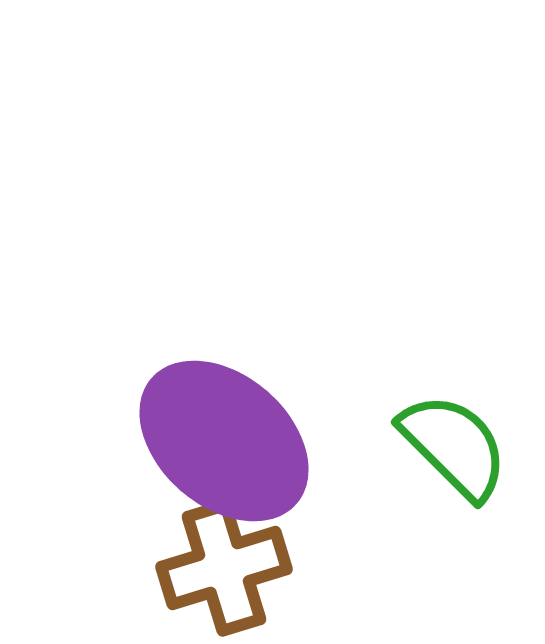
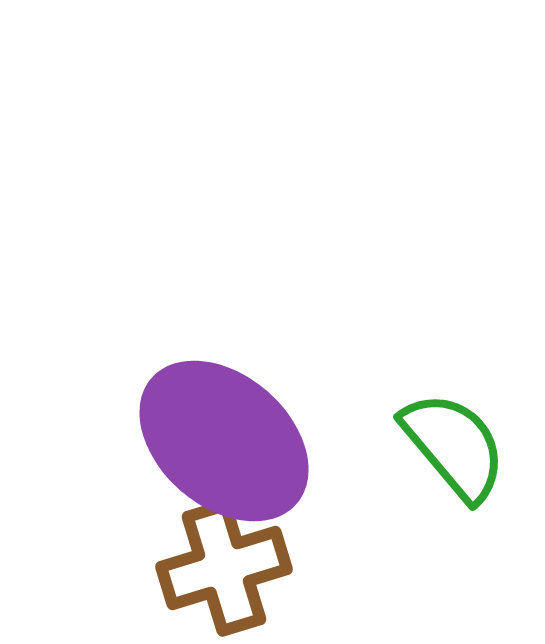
green semicircle: rotated 5 degrees clockwise
